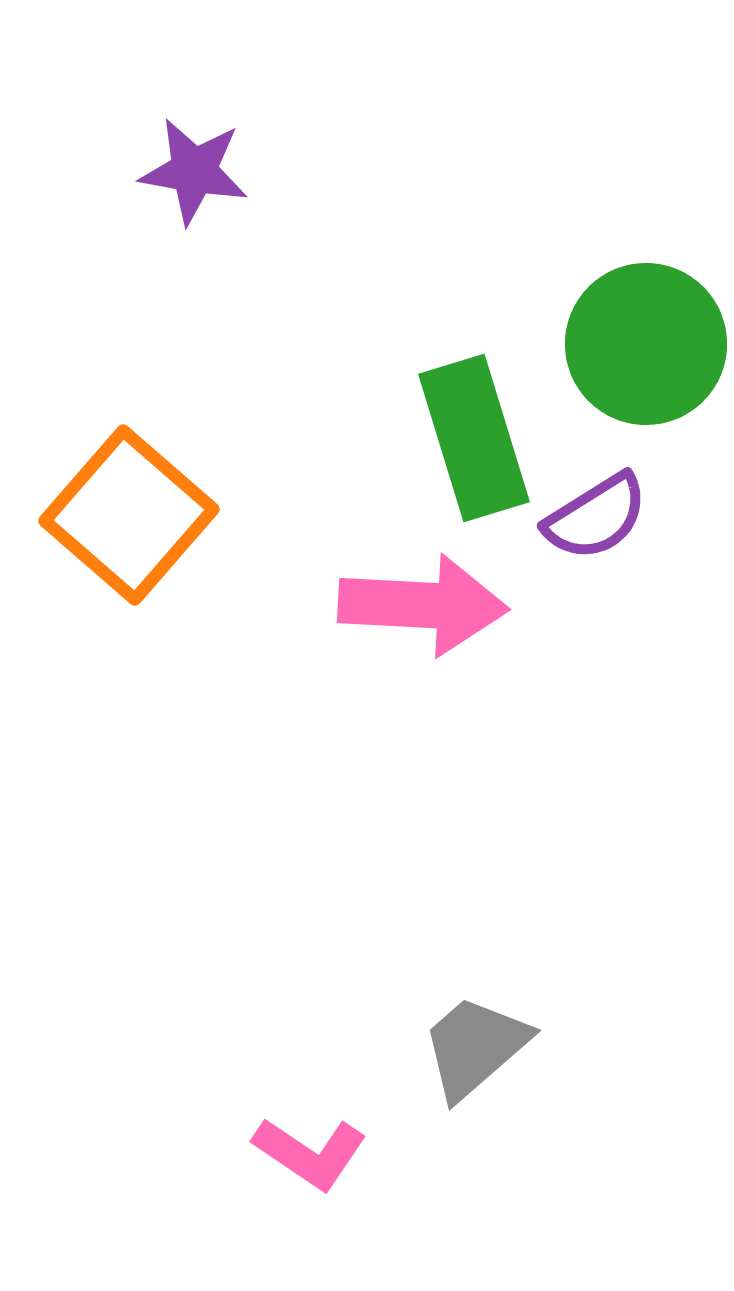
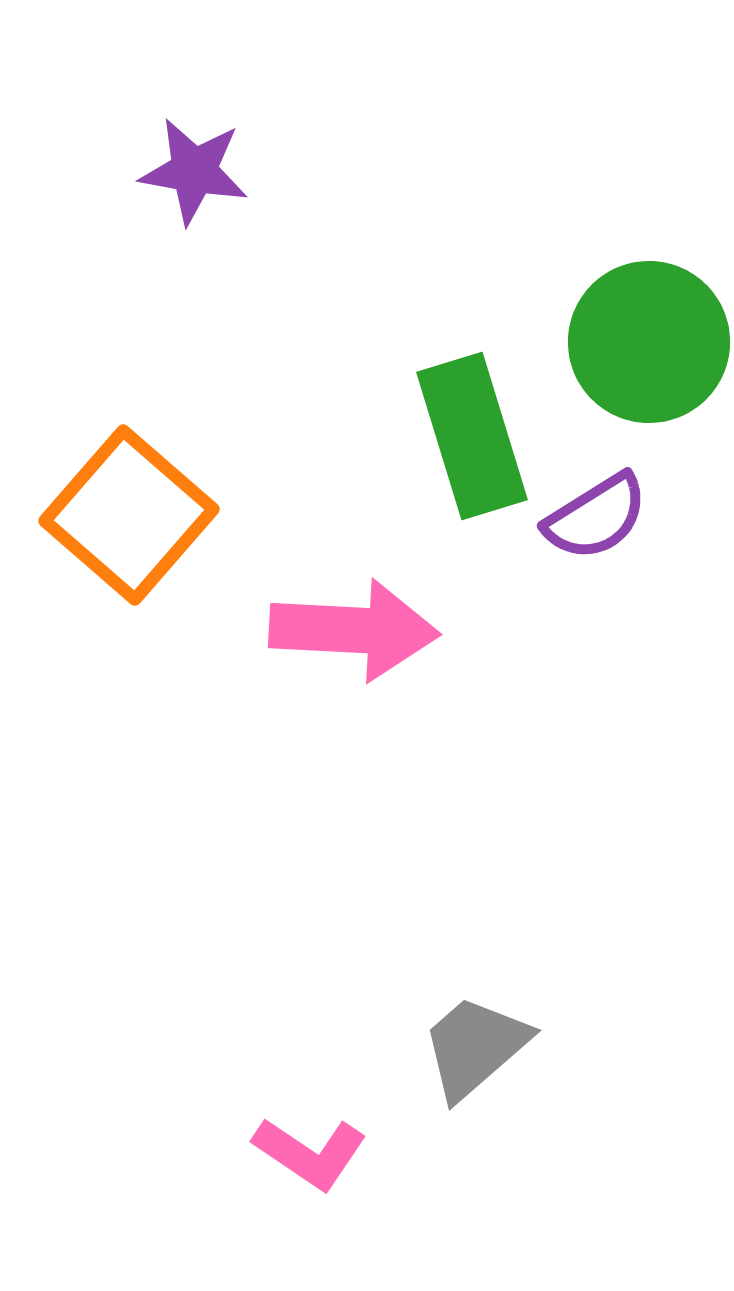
green circle: moved 3 px right, 2 px up
green rectangle: moved 2 px left, 2 px up
pink arrow: moved 69 px left, 25 px down
